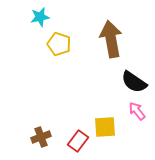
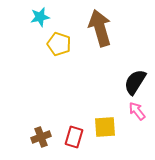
brown arrow: moved 11 px left, 11 px up; rotated 6 degrees counterclockwise
black semicircle: moved 1 px right; rotated 88 degrees clockwise
red rectangle: moved 4 px left, 4 px up; rotated 20 degrees counterclockwise
